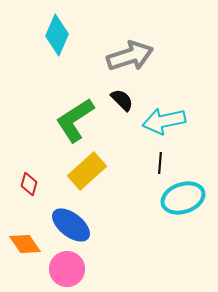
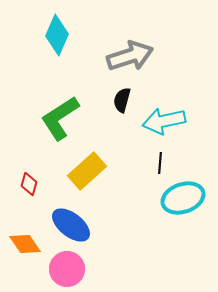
black semicircle: rotated 120 degrees counterclockwise
green L-shape: moved 15 px left, 2 px up
